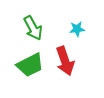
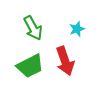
cyan star: rotated 14 degrees counterclockwise
green trapezoid: moved 1 px down
